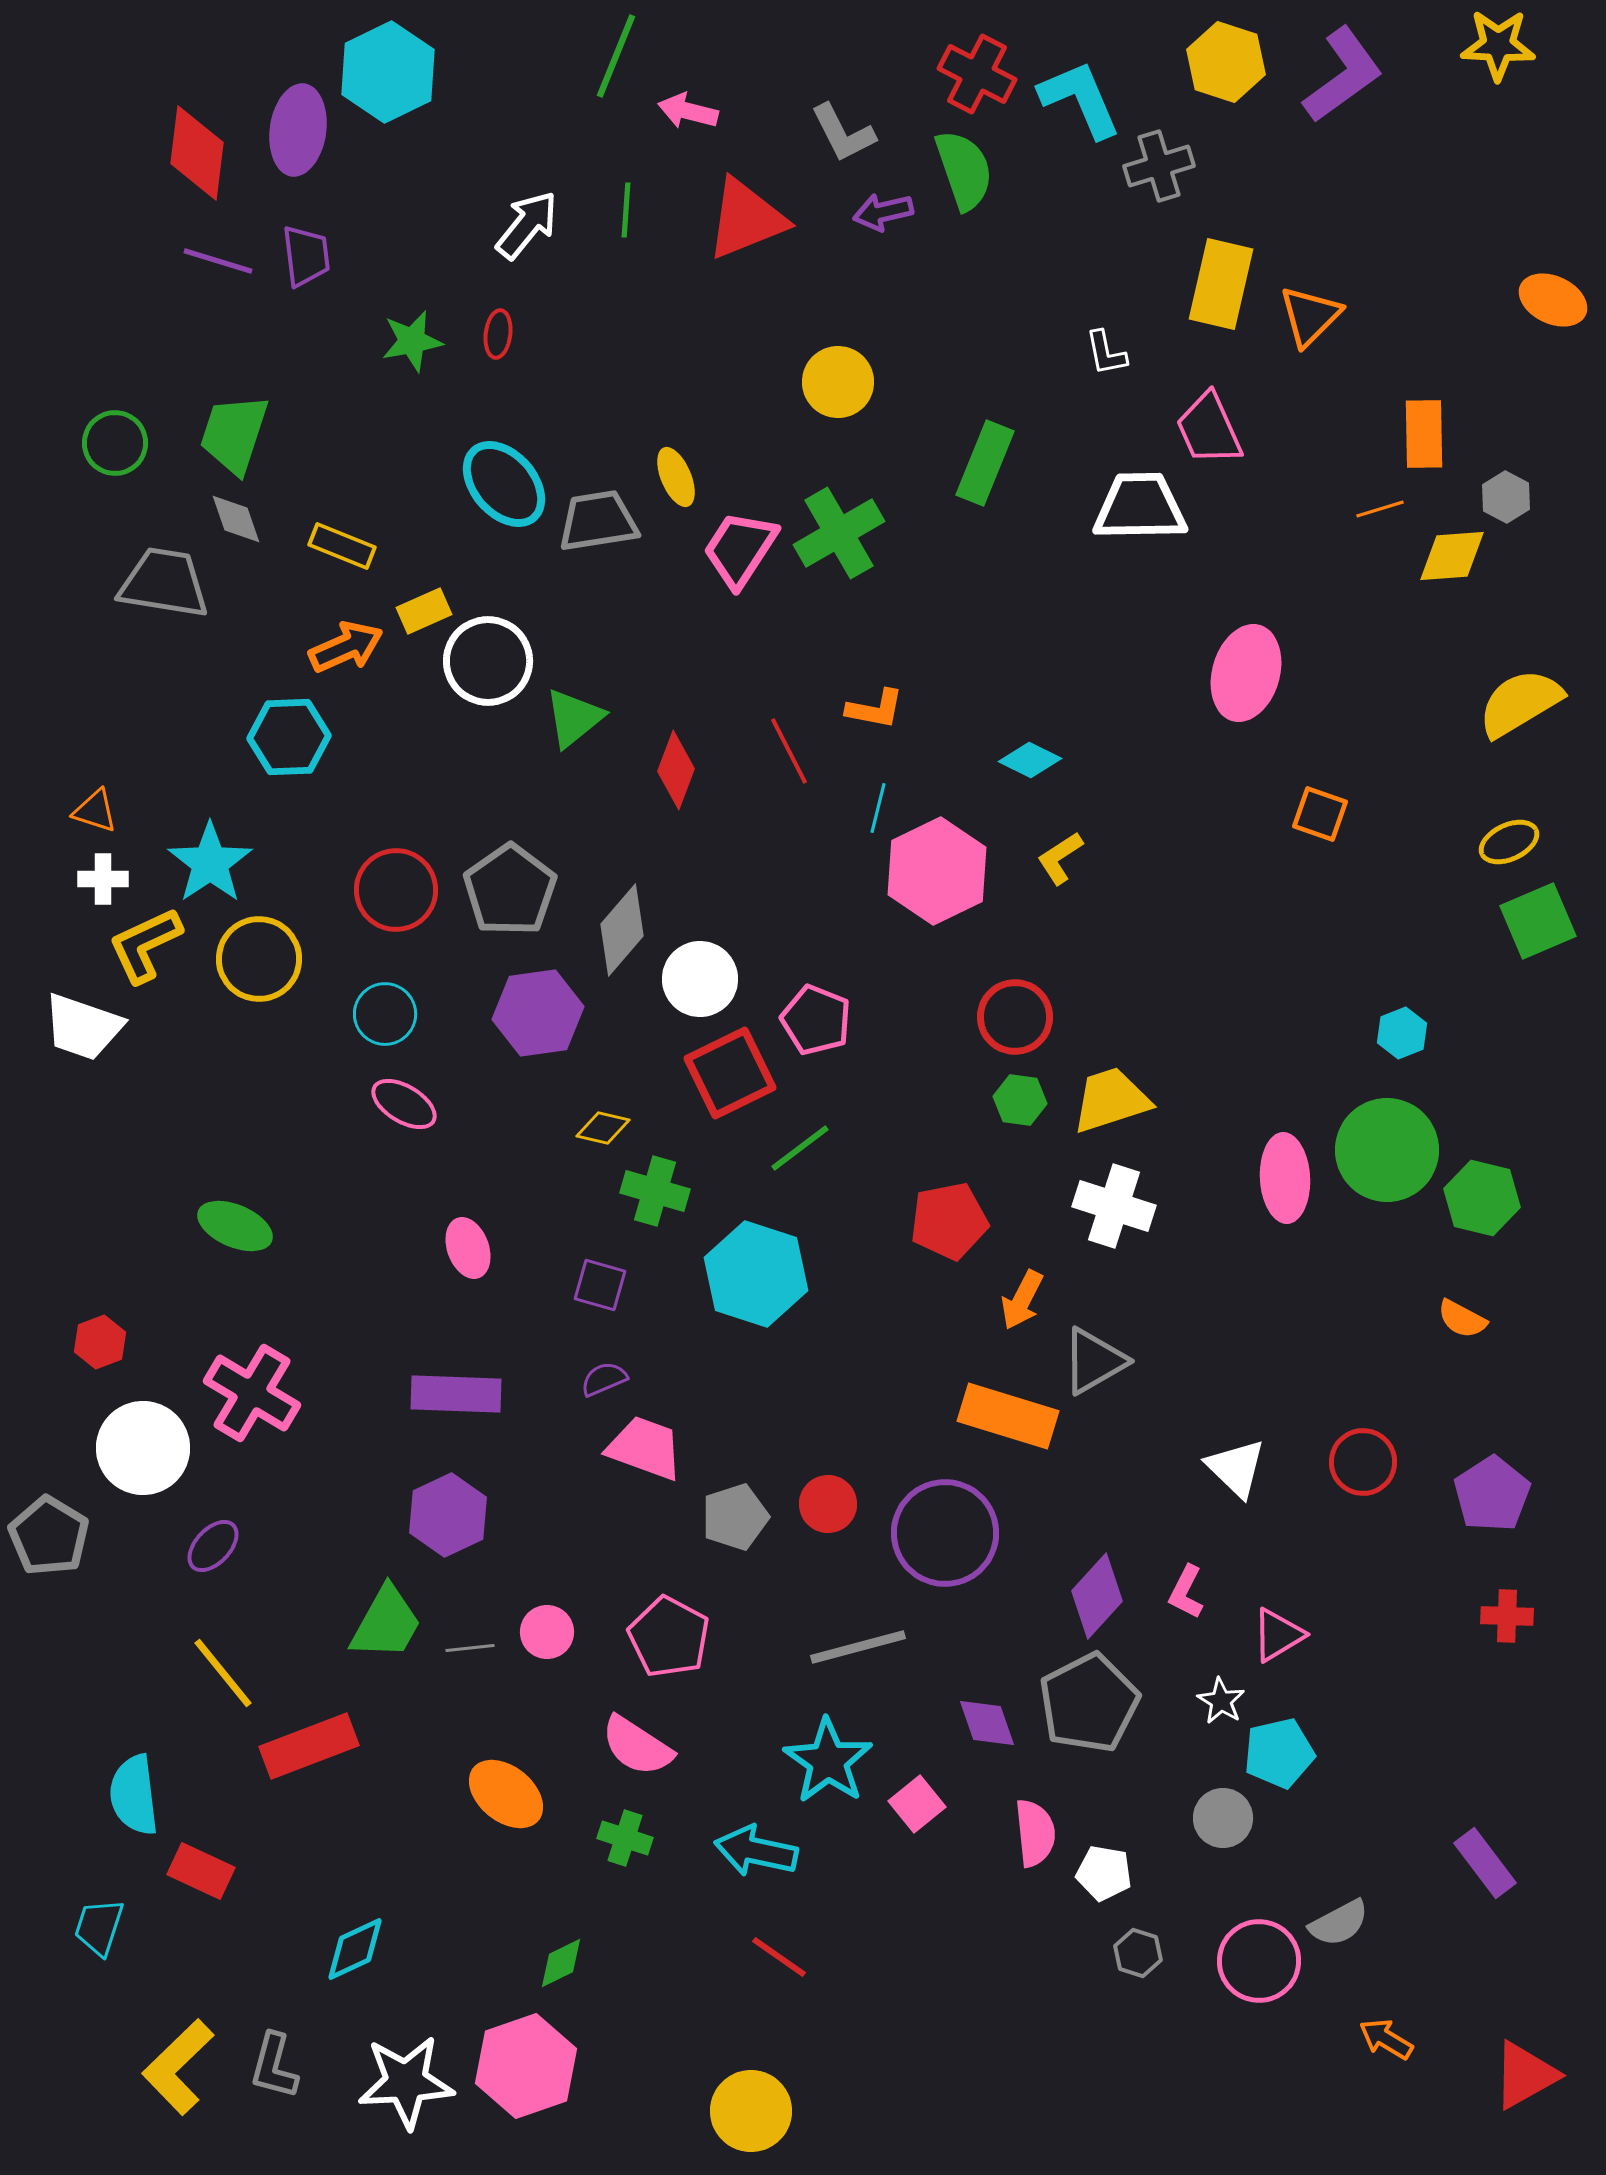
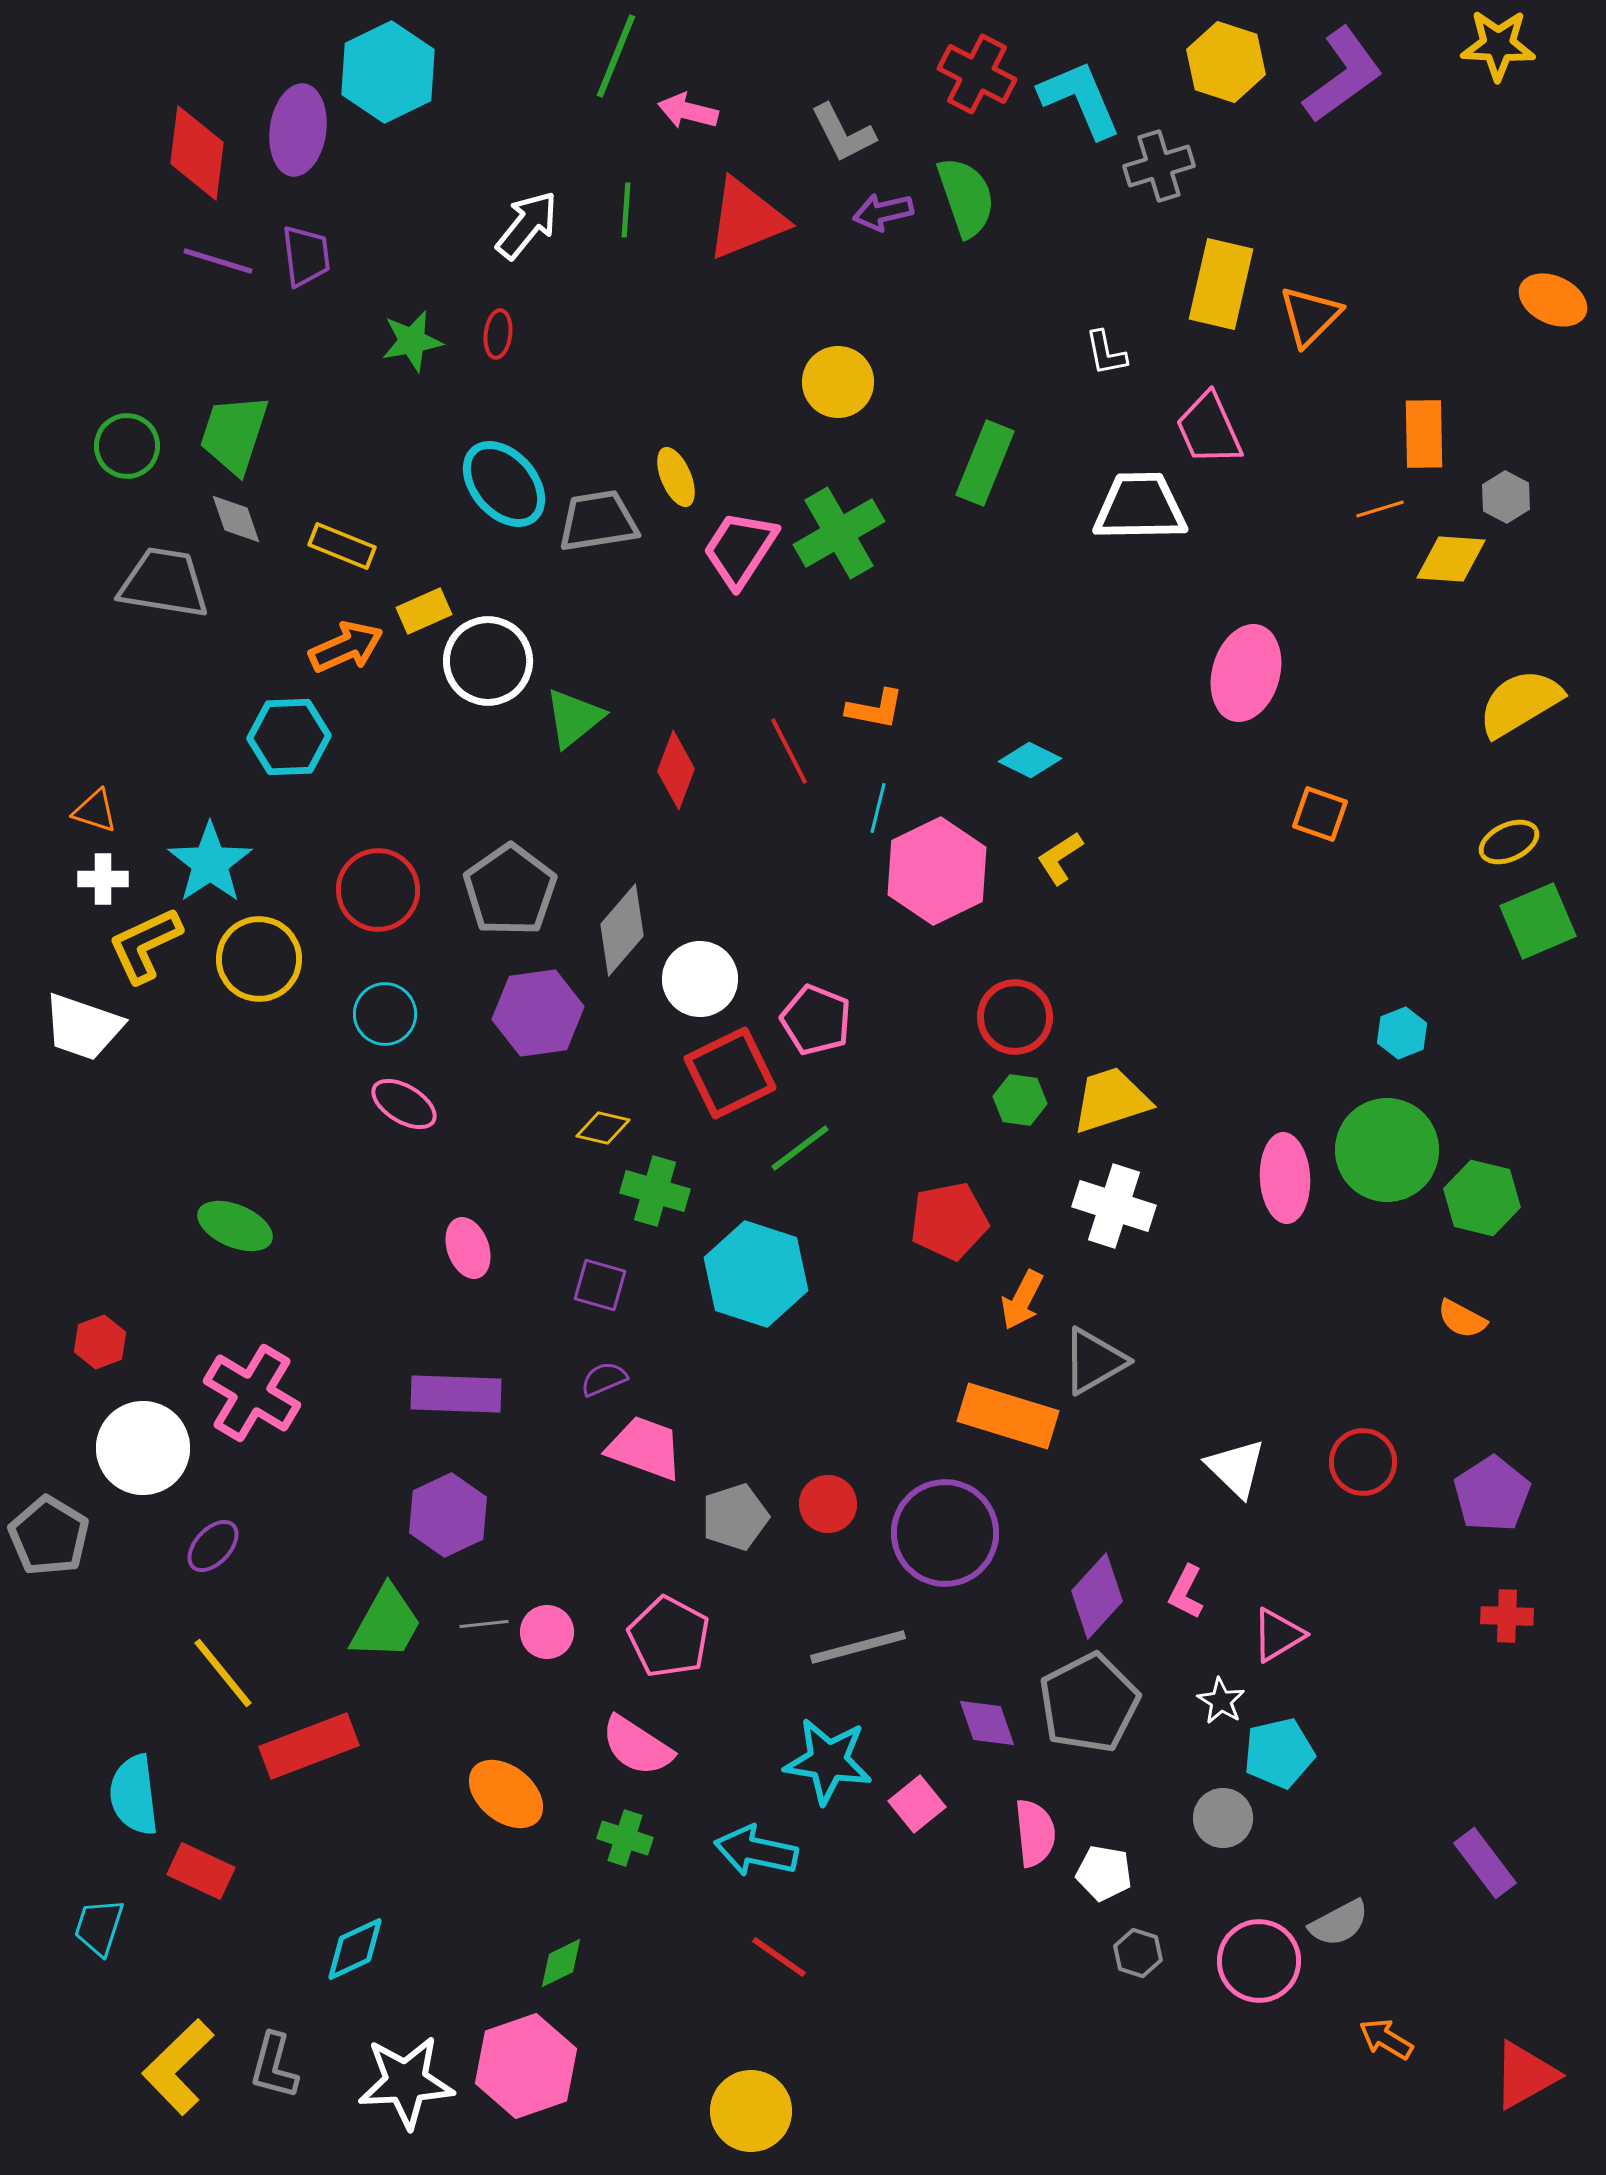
green semicircle at (964, 170): moved 2 px right, 27 px down
green circle at (115, 443): moved 12 px right, 3 px down
yellow diamond at (1452, 556): moved 1 px left, 3 px down; rotated 8 degrees clockwise
red circle at (396, 890): moved 18 px left
gray line at (470, 1648): moved 14 px right, 24 px up
cyan star at (828, 1761): rotated 26 degrees counterclockwise
